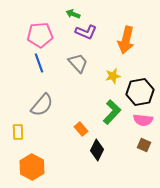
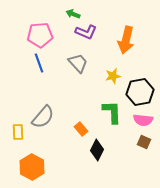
gray semicircle: moved 1 px right, 12 px down
green L-shape: rotated 45 degrees counterclockwise
brown square: moved 3 px up
